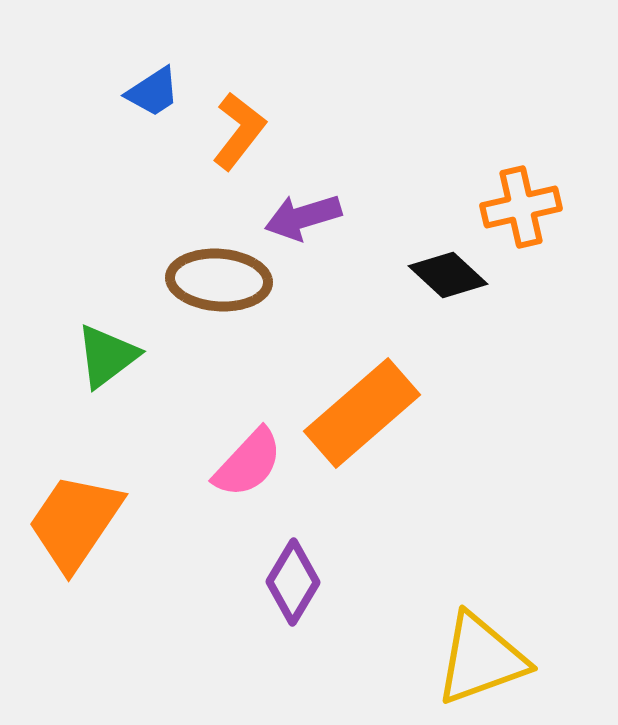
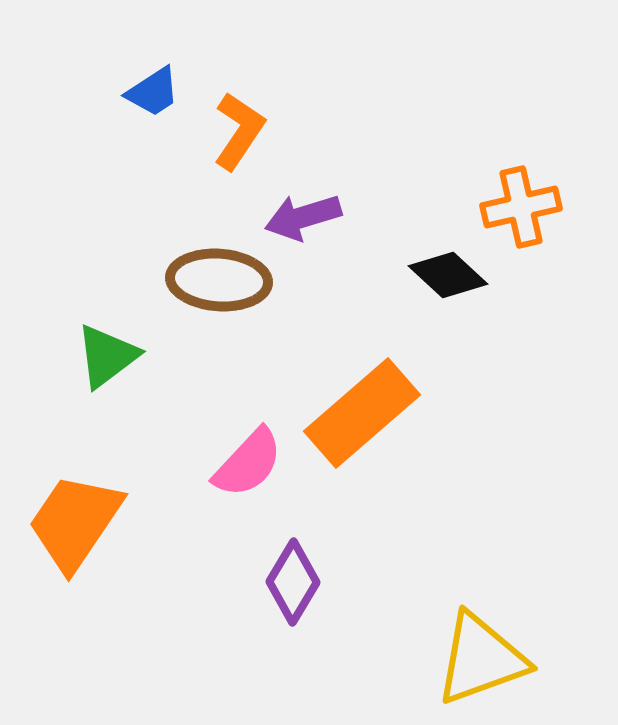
orange L-shape: rotated 4 degrees counterclockwise
